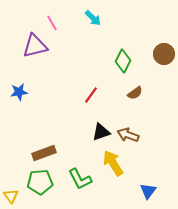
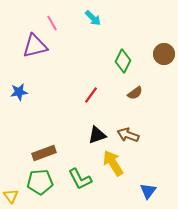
black triangle: moved 4 px left, 3 px down
